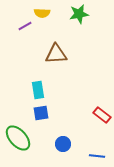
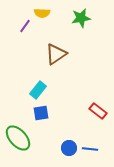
green star: moved 2 px right, 4 px down
purple line: rotated 24 degrees counterclockwise
brown triangle: rotated 30 degrees counterclockwise
cyan rectangle: rotated 48 degrees clockwise
red rectangle: moved 4 px left, 4 px up
blue circle: moved 6 px right, 4 px down
blue line: moved 7 px left, 7 px up
